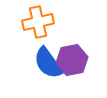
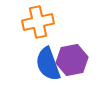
blue semicircle: moved 1 px down; rotated 16 degrees clockwise
